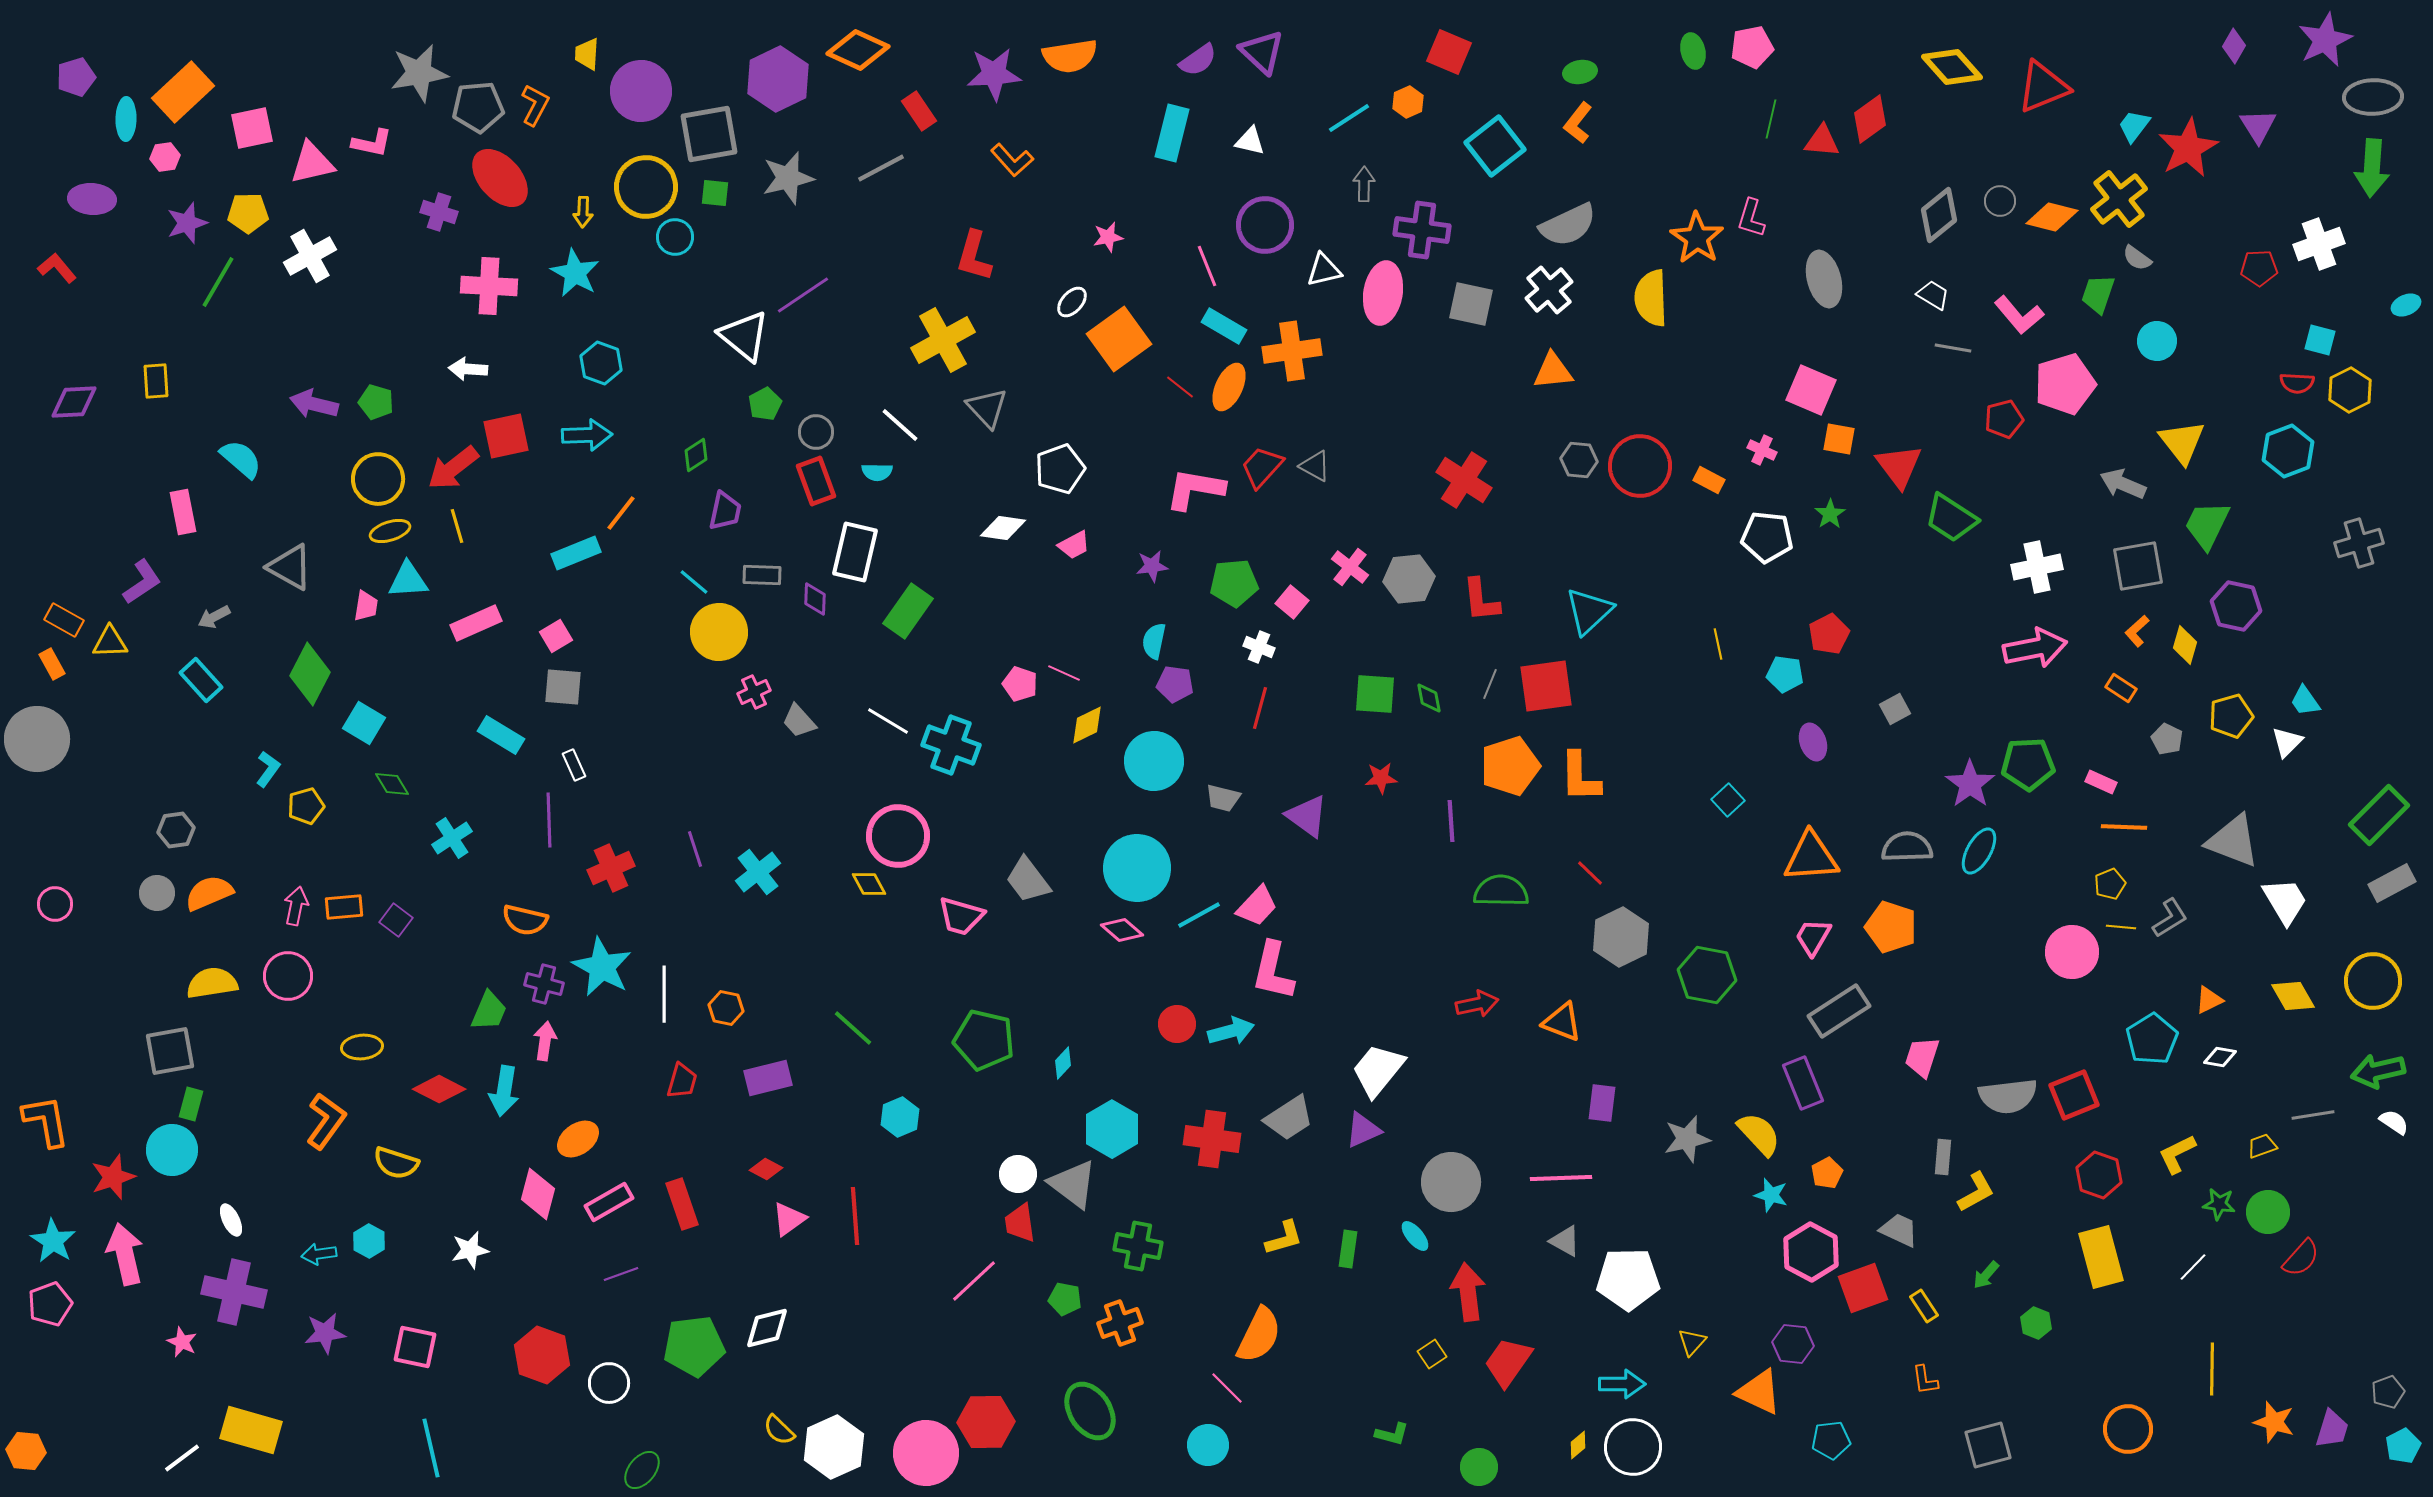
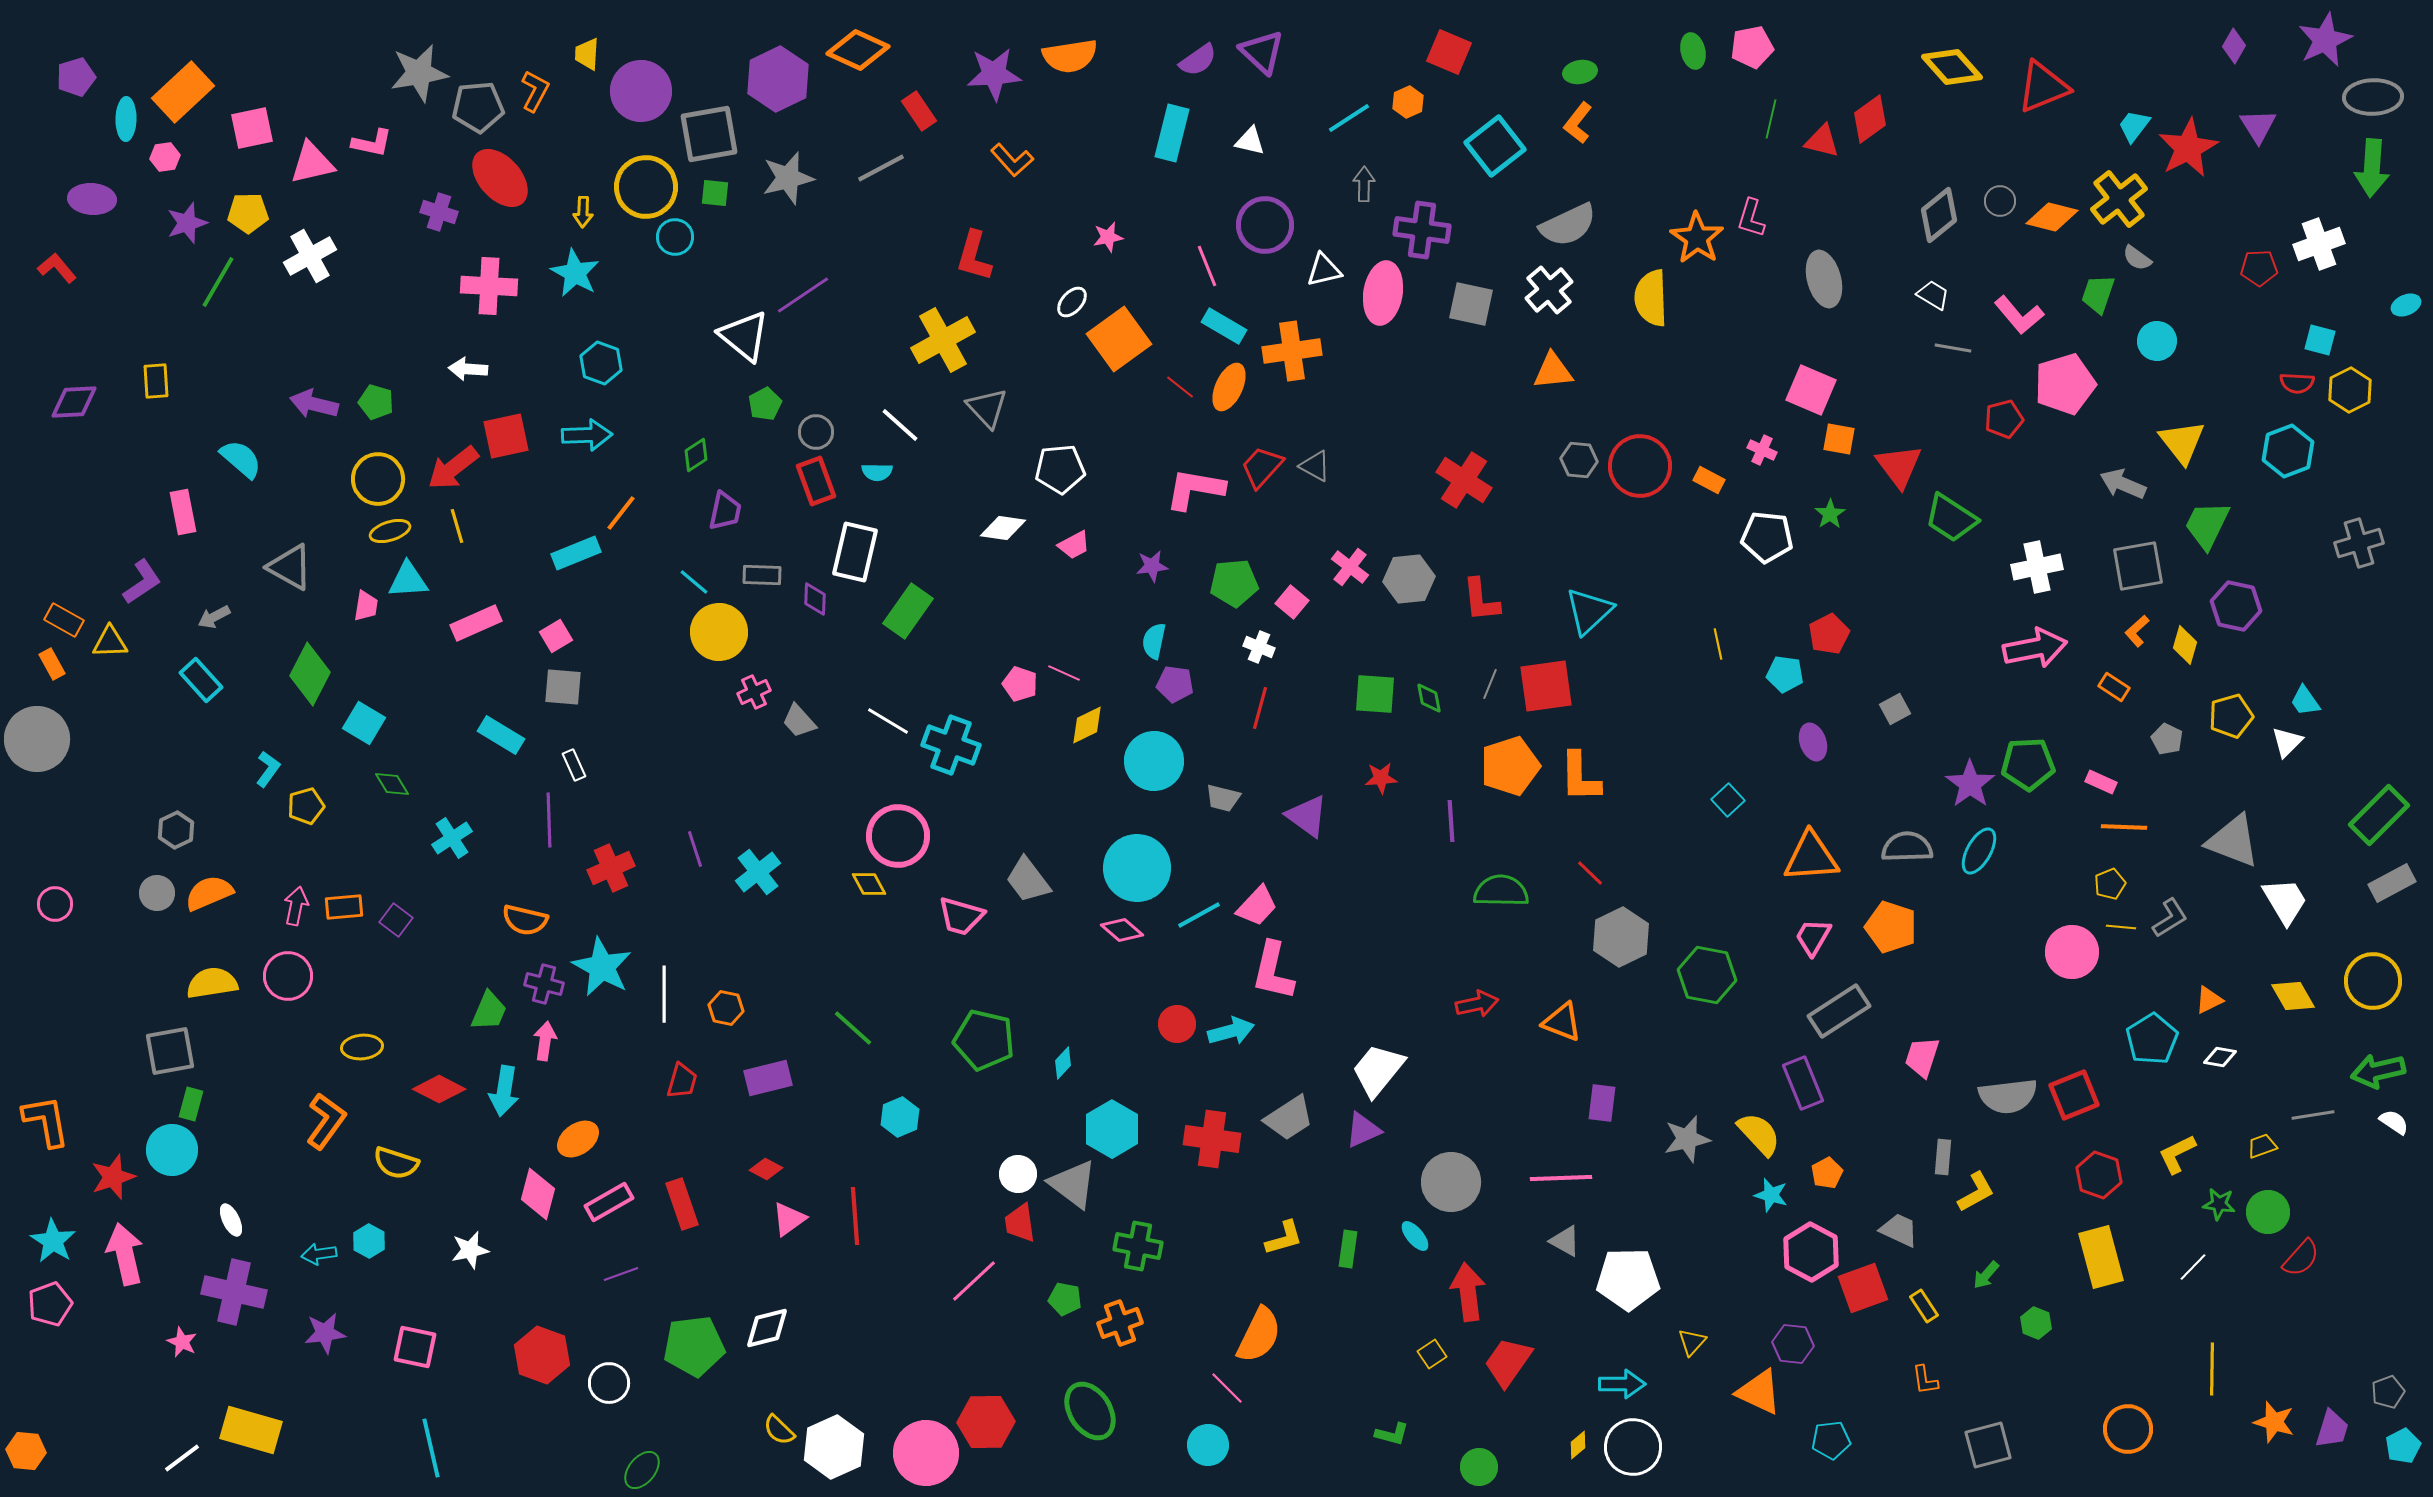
orange L-shape at (535, 105): moved 14 px up
red triangle at (1822, 141): rotated 9 degrees clockwise
white pentagon at (1060, 469): rotated 15 degrees clockwise
orange rectangle at (2121, 688): moved 7 px left, 1 px up
gray hexagon at (176, 830): rotated 18 degrees counterclockwise
